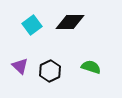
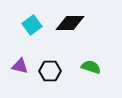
black diamond: moved 1 px down
purple triangle: rotated 30 degrees counterclockwise
black hexagon: rotated 25 degrees clockwise
